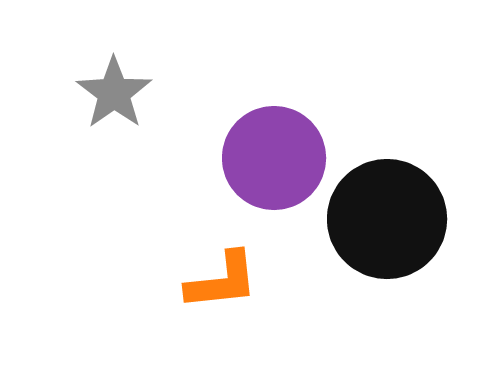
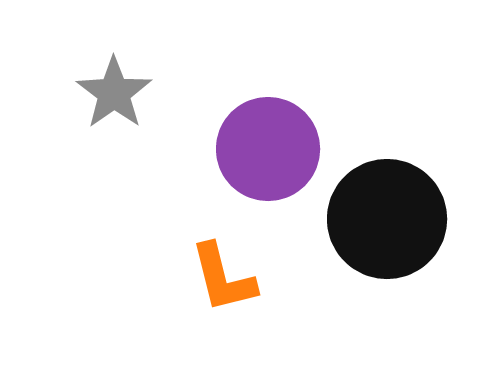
purple circle: moved 6 px left, 9 px up
orange L-shape: moved 1 px right, 3 px up; rotated 82 degrees clockwise
